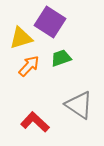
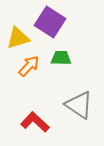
yellow triangle: moved 3 px left
green trapezoid: rotated 20 degrees clockwise
